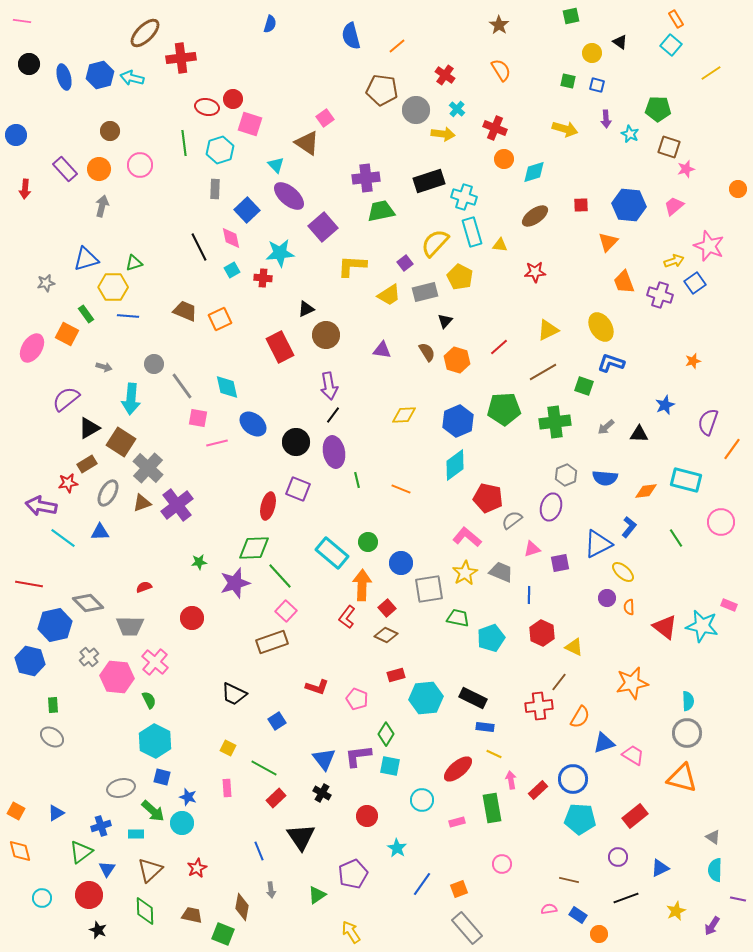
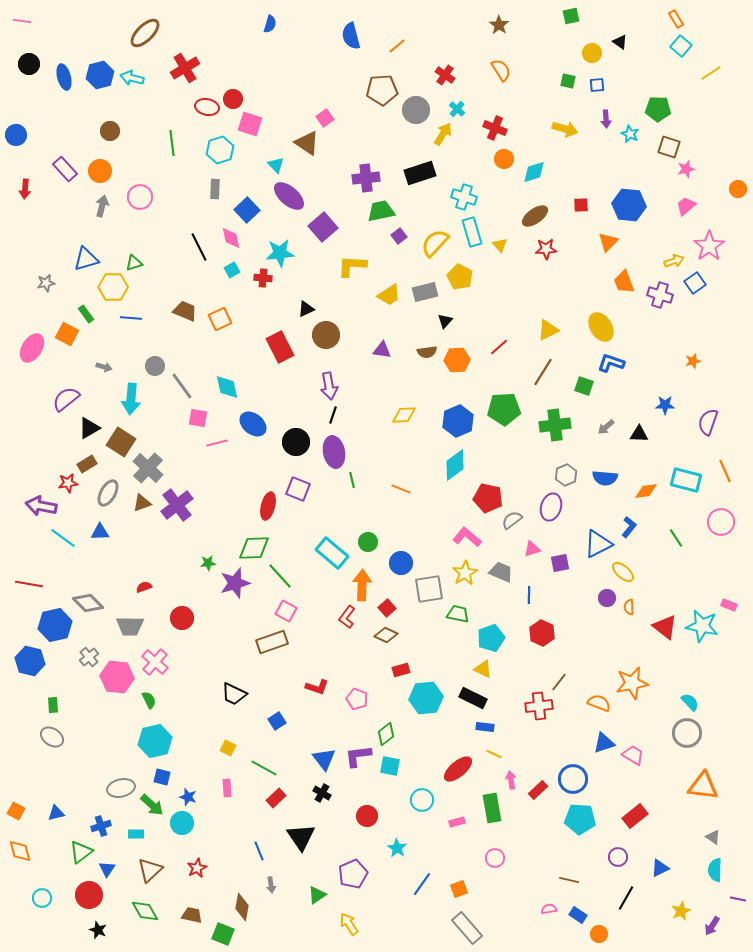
cyan square at (671, 45): moved 10 px right, 1 px down
red cross at (181, 58): moved 4 px right, 10 px down; rotated 24 degrees counterclockwise
blue square at (597, 85): rotated 21 degrees counterclockwise
brown pentagon at (382, 90): rotated 12 degrees counterclockwise
yellow arrow at (443, 134): rotated 65 degrees counterclockwise
green line at (184, 143): moved 12 px left
pink circle at (140, 165): moved 32 px down
orange circle at (99, 169): moved 1 px right, 2 px down
black rectangle at (429, 181): moved 9 px left, 8 px up
pink trapezoid at (674, 206): moved 12 px right
yellow triangle at (500, 245): rotated 42 degrees clockwise
pink star at (709, 246): rotated 16 degrees clockwise
purple square at (405, 263): moved 6 px left, 27 px up
red star at (535, 272): moved 11 px right, 23 px up
blue line at (128, 316): moved 3 px right, 2 px down
brown semicircle at (427, 352): rotated 114 degrees clockwise
orange hexagon at (457, 360): rotated 20 degrees counterclockwise
gray circle at (154, 364): moved 1 px right, 2 px down
brown line at (543, 372): rotated 28 degrees counterclockwise
blue star at (665, 405): rotated 24 degrees clockwise
black line at (333, 415): rotated 18 degrees counterclockwise
green cross at (555, 422): moved 3 px down
orange line at (732, 449): moved 7 px left, 22 px down; rotated 60 degrees counterclockwise
green line at (357, 480): moved 5 px left
green star at (199, 562): moved 9 px right, 1 px down
pink square at (286, 611): rotated 15 degrees counterclockwise
red circle at (192, 618): moved 10 px left
green trapezoid at (458, 618): moved 4 px up
yellow triangle at (574, 647): moved 91 px left, 22 px down
red rectangle at (396, 675): moved 5 px right, 5 px up
cyan semicircle at (688, 701): moved 2 px right, 1 px down; rotated 42 degrees counterclockwise
orange semicircle at (580, 717): moved 19 px right, 14 px up; rotated 100 degrees counterclockwise
green diamond at (386, 734): rotated 20 degrees clockwise
cyan hexagon at (155, 741): rotated 20 degrees clockwise
orange triangle at (682, 778): moved 21 px right, 8 px down; rotated 8 degrees counterclockwise
green arrow at (153, 811): moved 1 px left, 6 px up
blue triangle at (56, 813): rotated 18 degrees clockwise
pink circle at (502, 864): moved 7 px left, 6 px up
gray arrow at (271, 890): moved 5 px up
black line at (626, 898): rotated 40 degrees counterclockwise
green diamond at (145, 911): rotated 28 degrees counterclockwise
yellow star at (676, 911): moved 5 px right
yellow arrow at (351, 932): moved 2 px left, 8 px up
